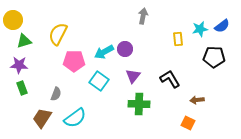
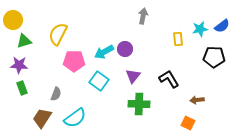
black L-shape: moved 1 px left
